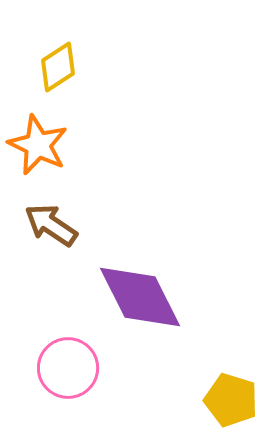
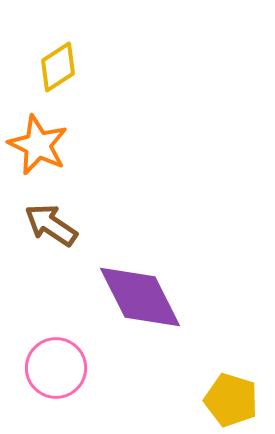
pink circle: moved 12 px left
